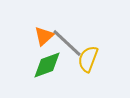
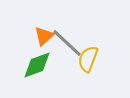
green diamond: moved 10 px left
